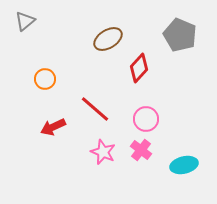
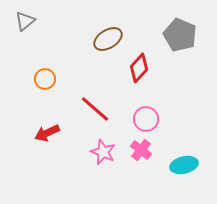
red arrow: moved 6 px left, 6 px down
